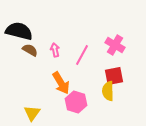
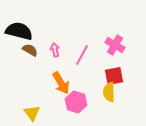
yellow semicircle: moved 1 px right, 1 px down
yellow triangle: rotated 12 degrees counterclockwise
